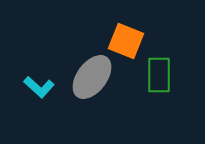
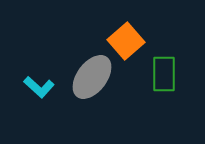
orange square: rotated 27 degrees clockwise
green rectangle: moved 5 px right, 1 px up
